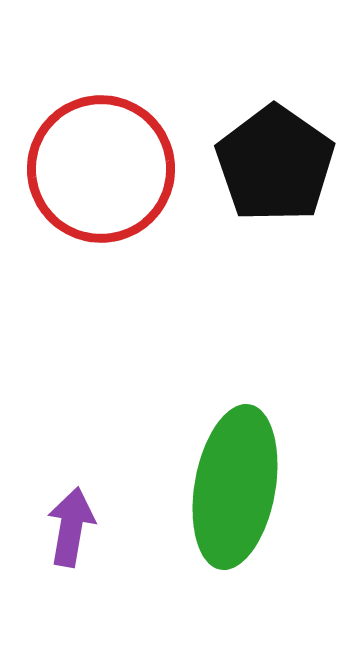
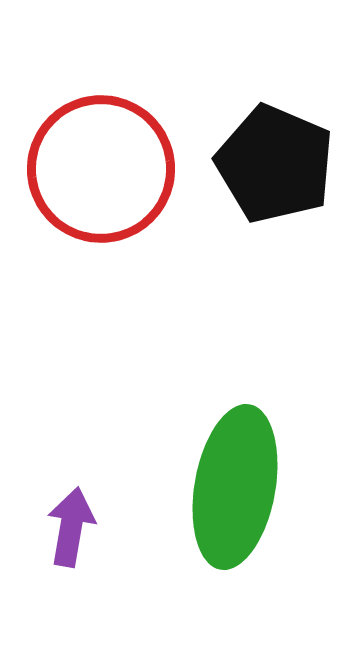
black pentagon: rotated 12 degrees counterclockwise
